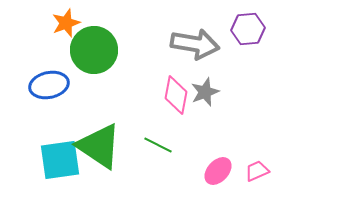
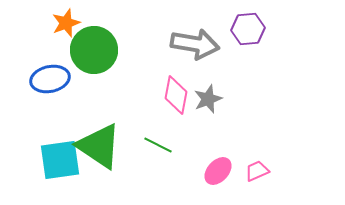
blue ellipse: moved 1 px right, 6 px up
gray star: moved 3 px right, 7 px down
